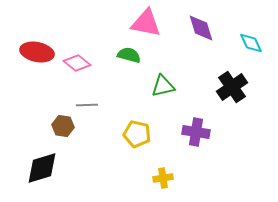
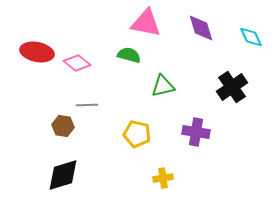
cyan diamond: moved 6 px up
black diamond: moved 21 px right, 7 px down
